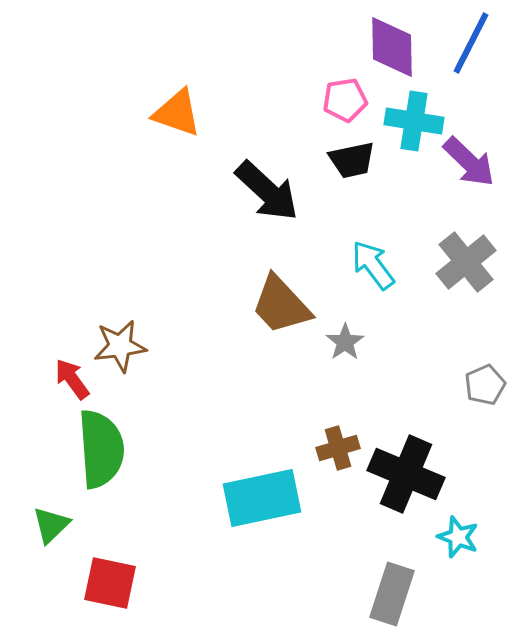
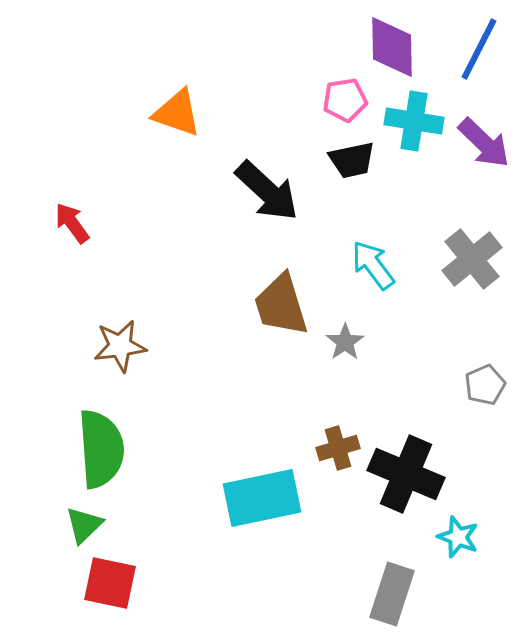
blue line: moved 8 px right, 6 px down
purple arrow: moved 15 px right, 19 px up
gray cross: moved 6 px right, 3 px up
brown trapezoid: rotated 26 degrees clockwise
red arrow: moved 156 px up
green triangle: moved 33 px right
